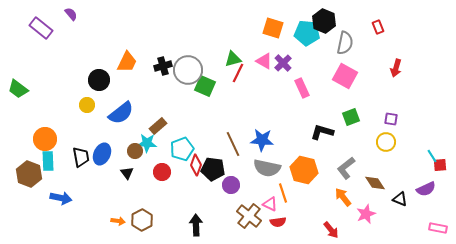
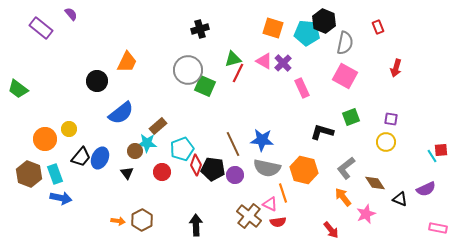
black cross at (163, 66): moved 37 px right, 37 px up
black circle at (99, 80): moved 2 px left, 1 px down
yellow circle at (87, 105): moved 18 px left, 24 px down
blue ellipse at (102, 154): moved 2 px left, 4 px down
black trapezoid at (81, 157): rotated 50 degrees clockwise
cyan rectangle at (48, 161): moved 7 px right, 13 px down; rotated 18 degrees counterclockwise
red square at (440, 165): moved 1 px right, 15 px up
purple circle at (231, 185): moved 4 px right, 10 px up
